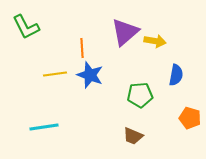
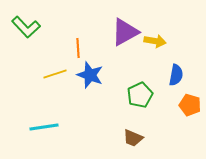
green L-shape: rotated 16 degrees counterclockwise
purple triangle: rotated 12 degrees clockwise
orange line: moved 4 px left
yellow line: rotated 10 degrees counterclockwise
green pentagon: rotated 20 degrees counterclockwise
orange pentagon: moved 13 px up
brown trapezoid: moved 2 px down
